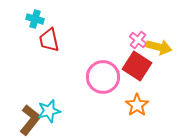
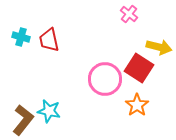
cyan cross: moved 14 px left, 18 px down
pink cross: moved 9 px left, 26 px up
red square: moved 2 px right, 2 px down
pink circle: moved 2 px right, 2 px down
cyan star: rotated 25 degrees clockwise
brown L-shape: moved 7 px left
